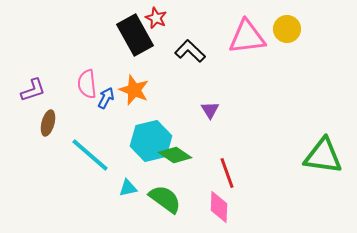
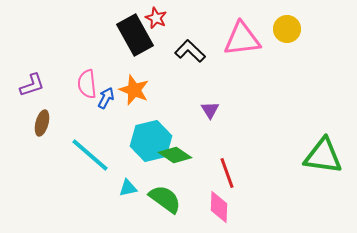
pink triangle: moved 5 px left, 2 px down
purple L-shape: moved 1 px left, 5 px up
brown ellipse: moved 6 px left
